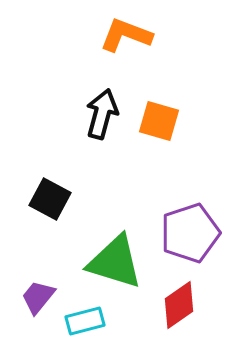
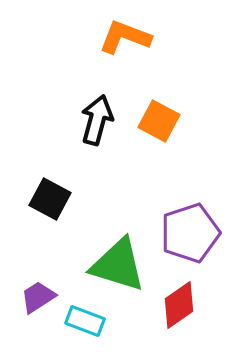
orange L-shape: moved 1 px left, 2 px down
black arrow: moved 5 px left, 6 px down
orange square: rotated 12 degrees clockwise
green triangle: moved 3 px right, 3 px down
purple trapezoid: rotated 18 degrees clockwise
cyan rectangle: rotated 36 degrees clockwise
